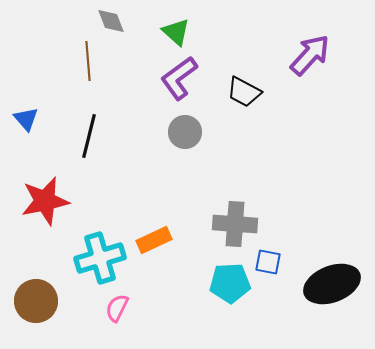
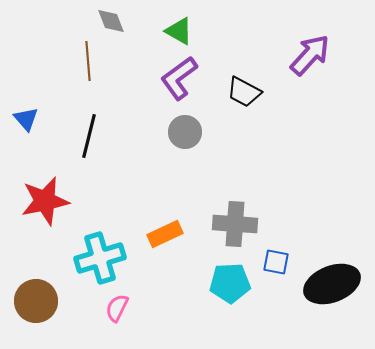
green triangle: moved 3 px right, 1 px up; rotated 12 degrees counterclockwise
orange rectangle: moved 11 px right, 6 px up
blue square: moved 8 px right
